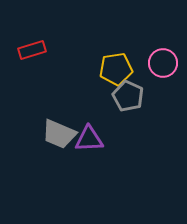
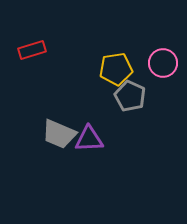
gray pentagon: moved 2 px right
